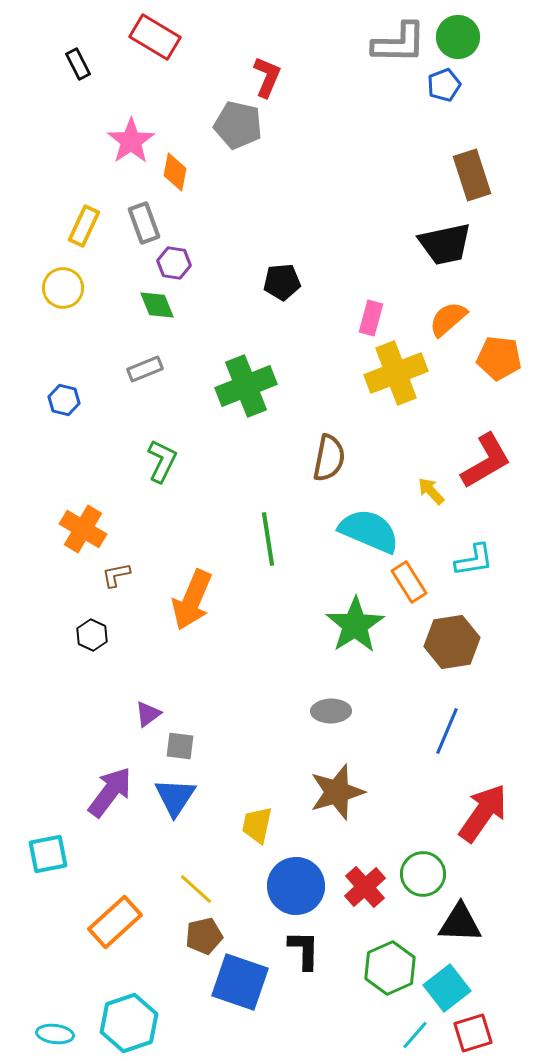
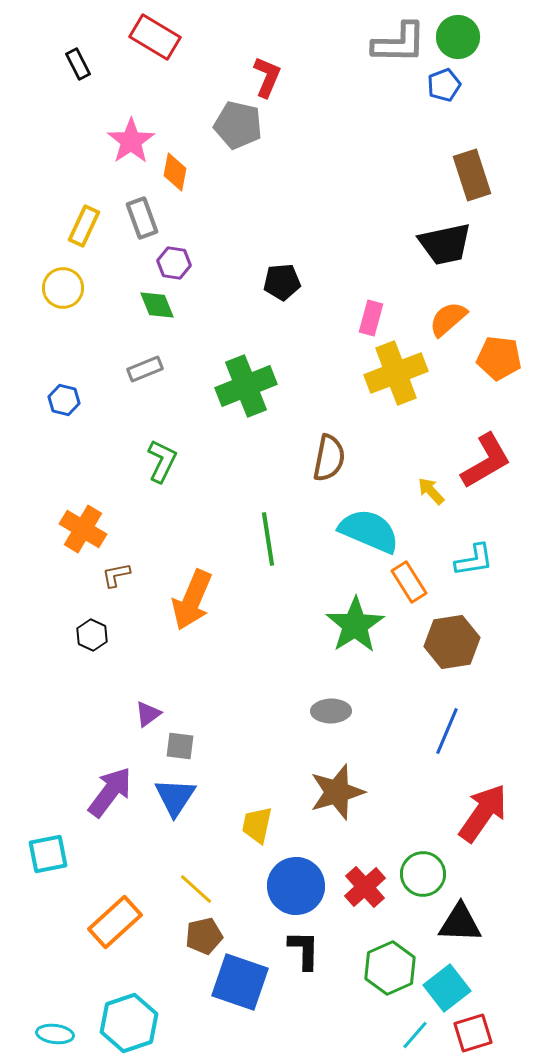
gray rectangle at (144, 223): moved 2 px left, 5 px up
